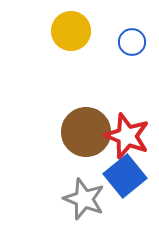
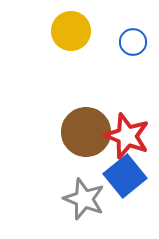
blue circle: moved 1 px right
